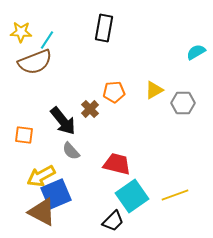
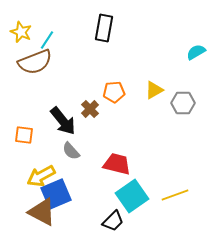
yellow star: rotated 20 degrees clockwise
